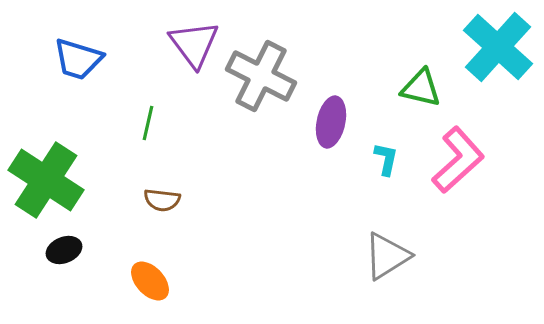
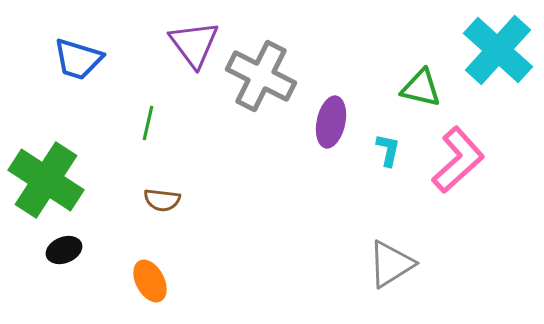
cyan cross: moved 3 px down
cyan L-shape: moved 2 px right, 9 px up
gray triangle: moved 4 px right, 8 px down
orange ellipse: rotated 15 degrees clockwise
